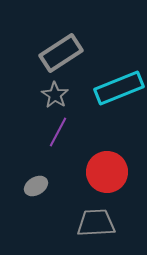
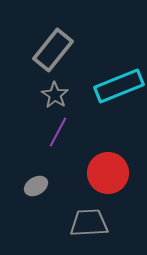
gray rectangle: moved 8 px left, 3 px up; rotated 18 degrees counterclockwise
cyan rectangle: moved 2 px up
red circle: moved 1 px right, 1 px down
gray trapezoid: moved 7 px left
